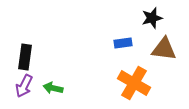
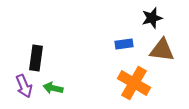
blue rectangle: moved 1 px right, 1 px down
brown triangle: moved 2 px left, 1 px down
black rectangle: moved 11 px right, 1 px down
purple arrow: rotated 50 degrees counterclockwise
